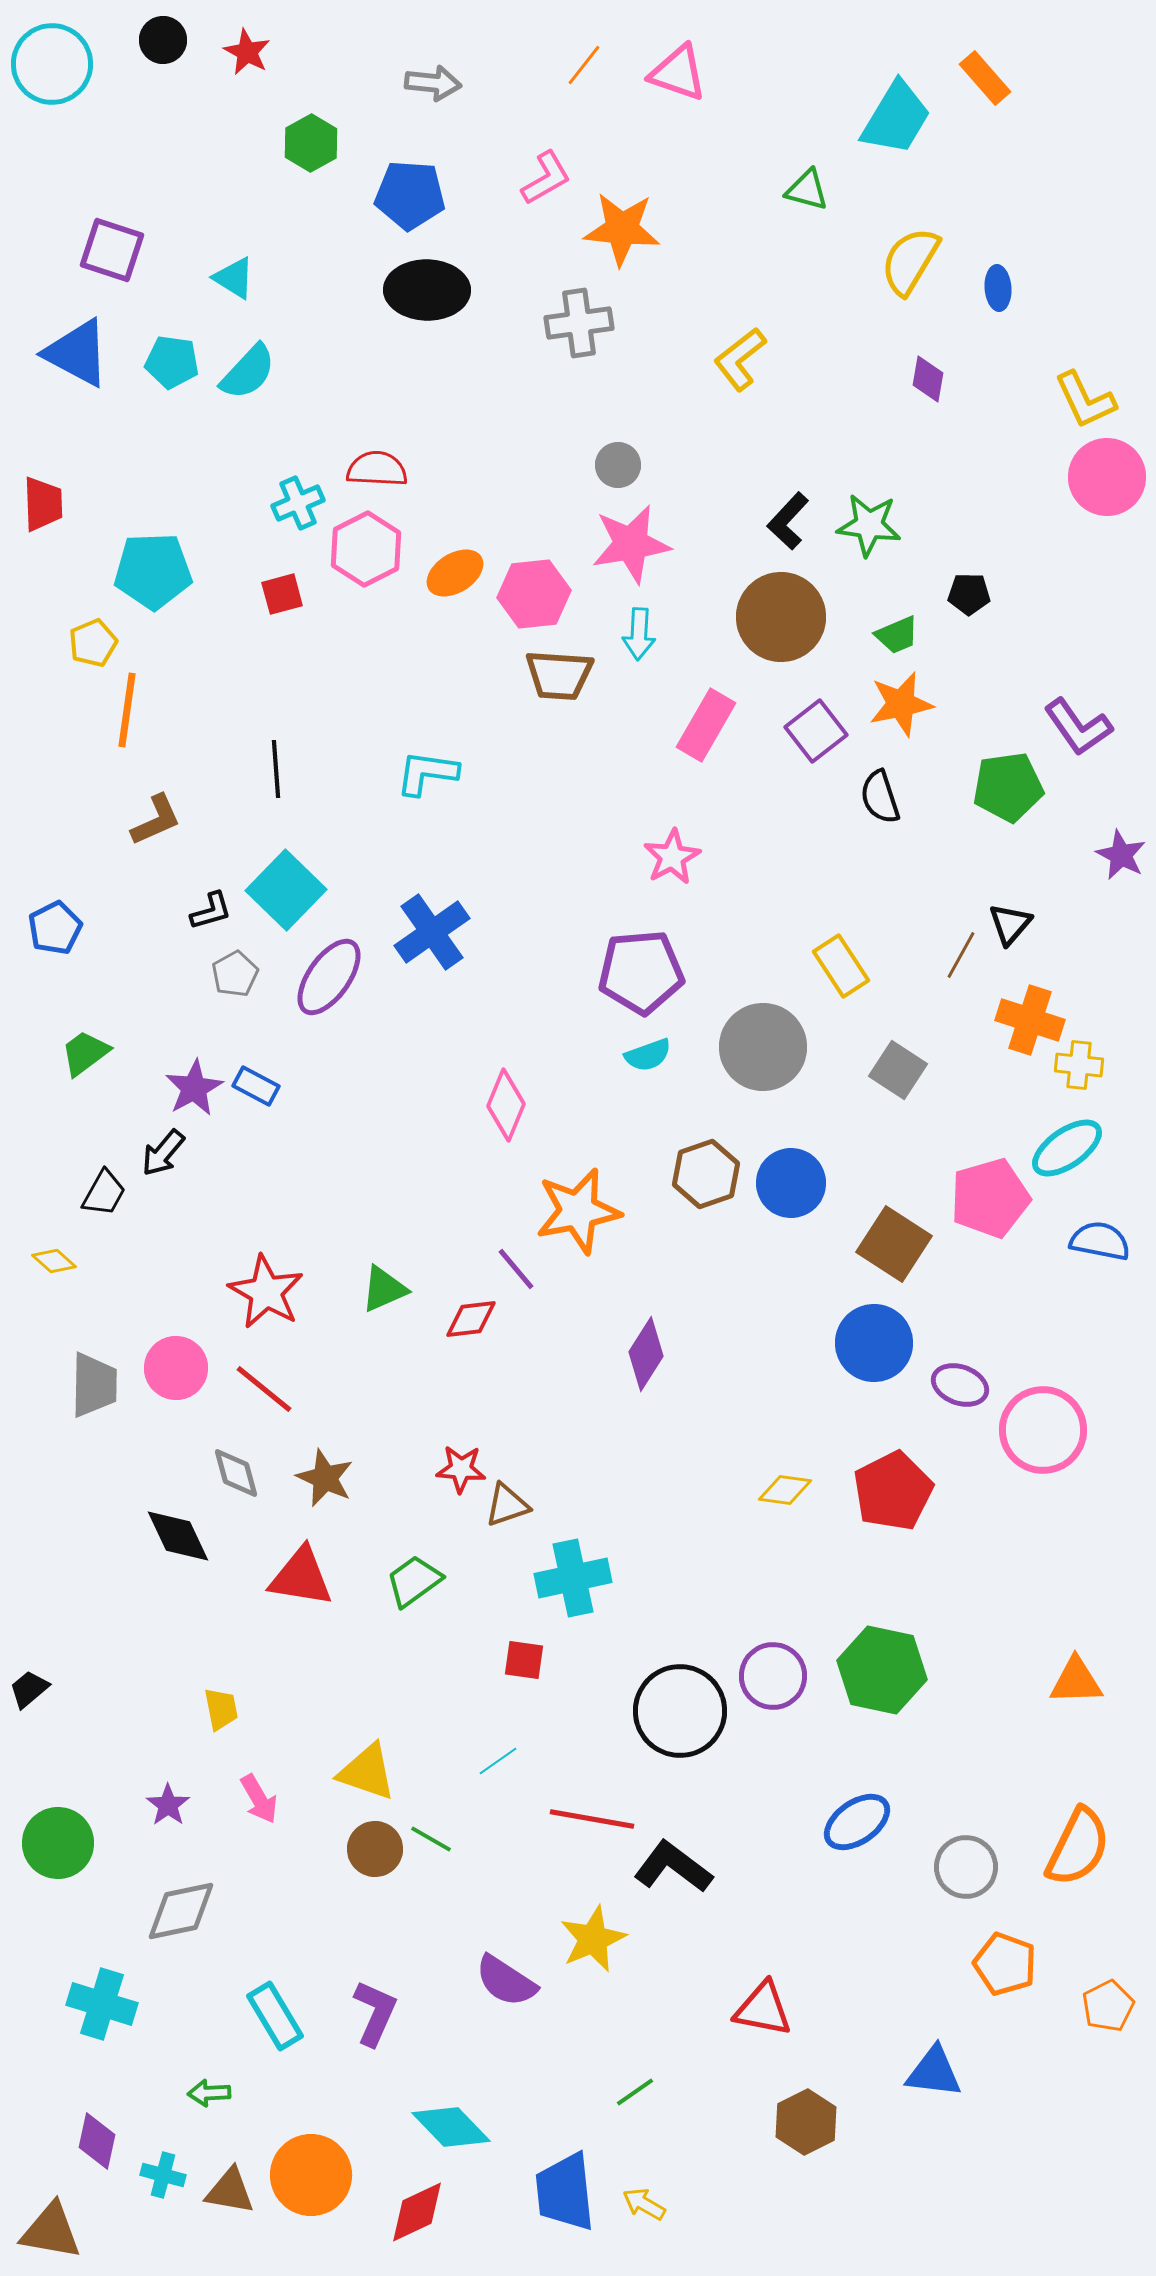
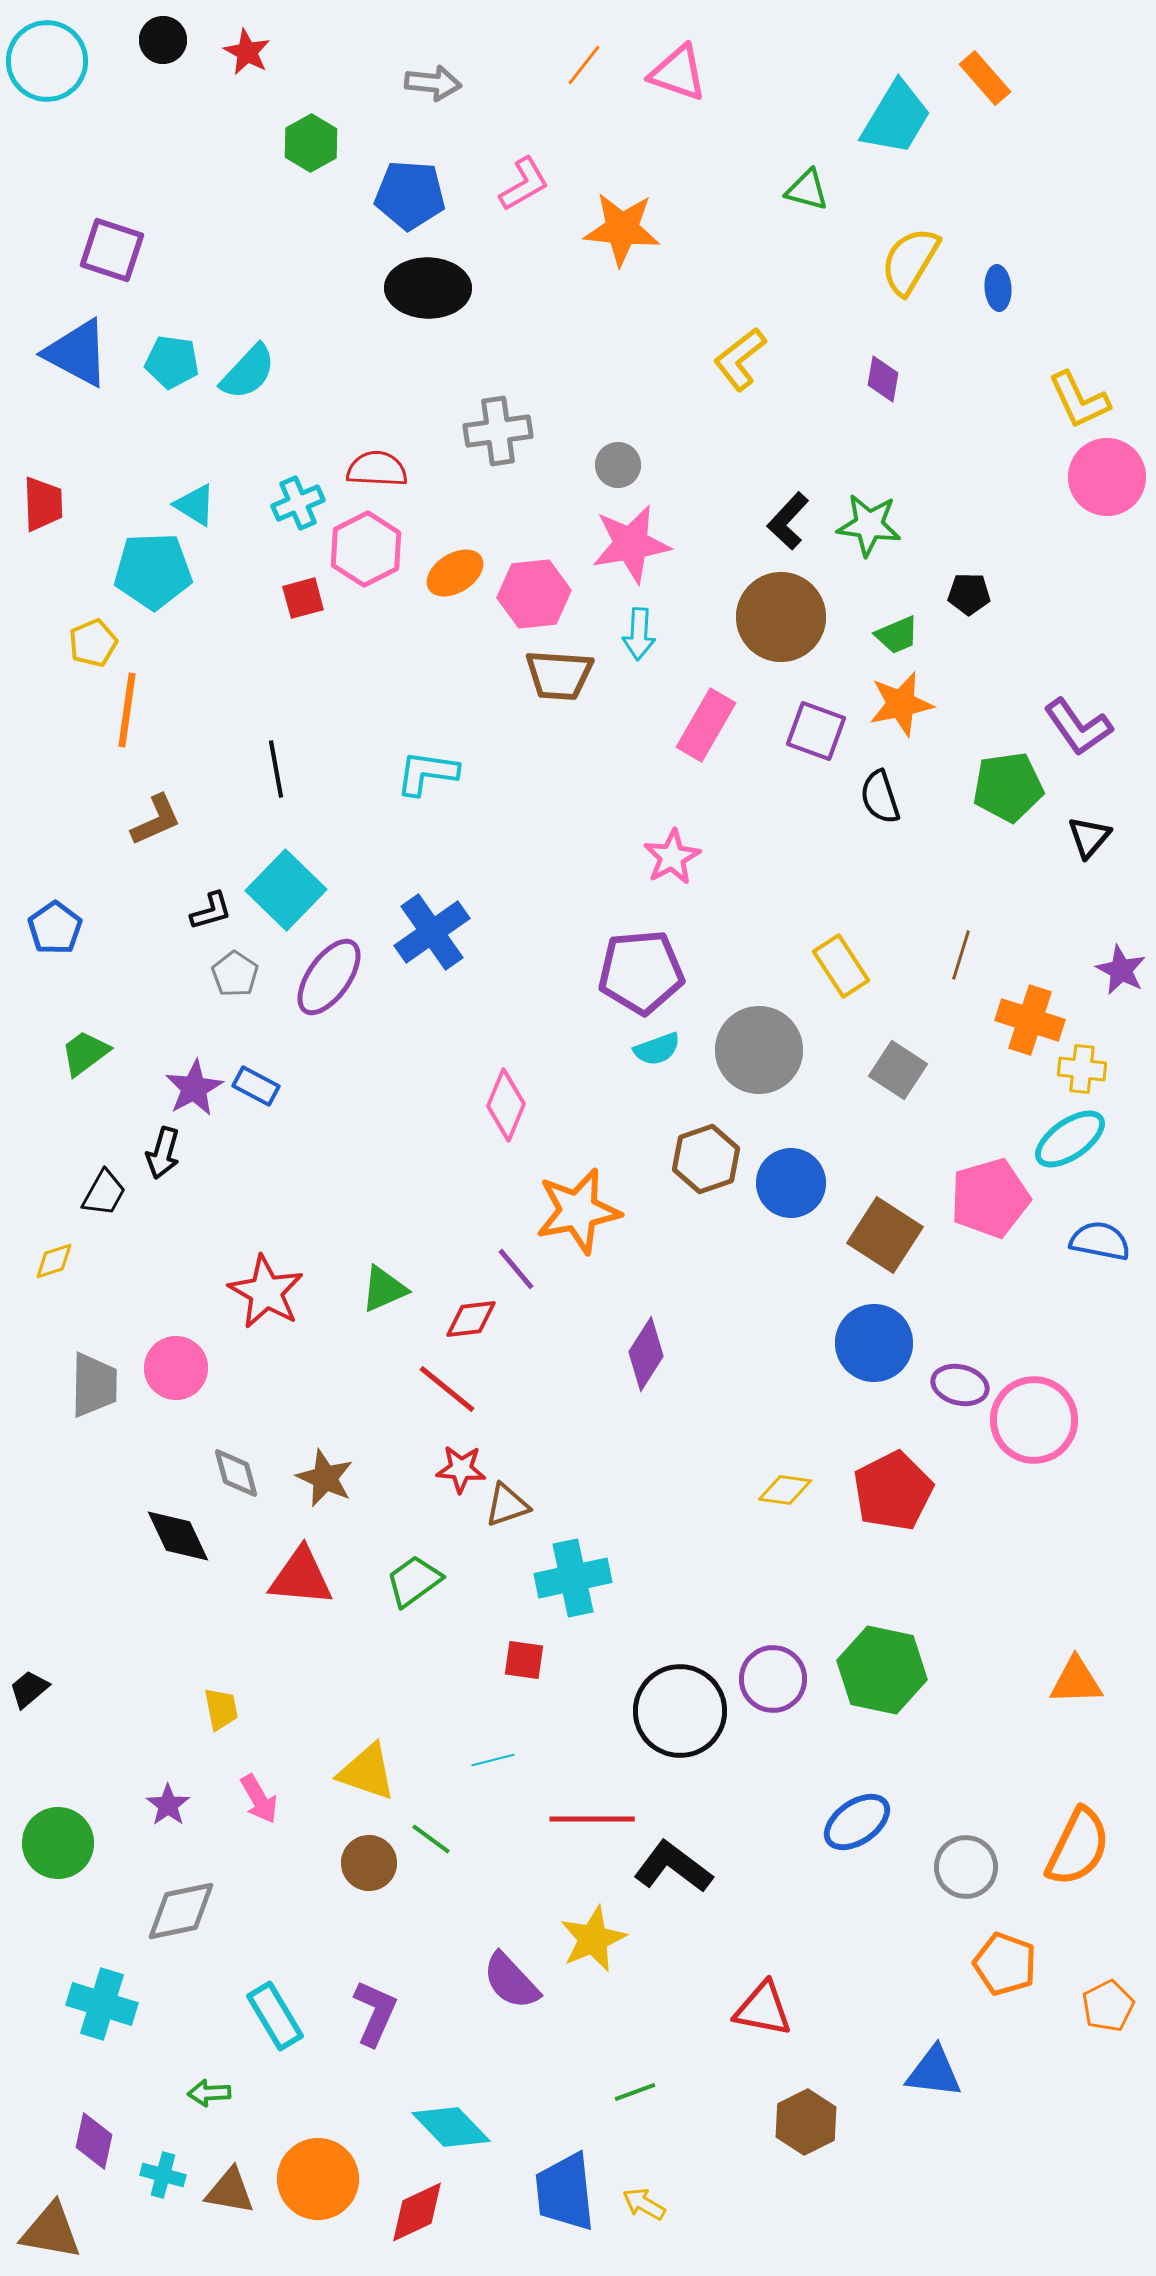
cyan circle at (52, 64): moved 5 px left, 3 px up
pink L-shape at (546, 178): moved 22 px left, 6 px down
cyan triangle at (234, 278): moved 39 px left, 227 px down
black ellipse at (427, 290): moved 1 px right, 2 px up
gray cross at (579, 323): moved 81 px left, 108 px down
purple diamond at (928, 379): moved 45 px left
yellow L-shape at (1085, 400): moved 6 px left
red square at (282, 594): moved 21 px right, 4 px down
purple square at (816, 731): rotated 32 degrees counterclockwise
black line at (276, 769): rotated 6 degrees counterclockwise
purple star at (1121, 855): moved 115 px down
black triangle at (1010, 924): moved 79 px right, 87 px up
blue pentagon at (55, 928): rotated 8 degrees counterclockwise
brown line at (961, 955): rotated 12 degrees counterclockwise
gray pentagon at (235, 974): rotated 9 degrees counterclockwise
gray circle at (763, 1047): moved 4 px left, 3 px down
cyan semicircle at (648, 1055): moved 9 px right, 6 px up
yellow cross at (1079, 1065): moved 3 px right, 4 px down
cyan ellipse at (1067, 1148): moved 3 px right, 9 px up
black arrow at (163, 1153): rotated 24 degrees counterclockwise
brown hexagon at (706, 1174): moved 15 px up
brown square at (894, 1244): moved 9 px left, 9 px up
yellow diamond at (54, 1261): rotated 60 degrees counterclockwise
purple ellipse at (960, 1385): rotated 6 degrees counterclockwise
red line at (264, 1389): moved 183 px right
pink circle at (1043, 1430): moved 9 px left, 10 px up
red triangle at (301, 1577): rotated 4 degrees counterclockwise
purple circle at (773, 1676): moved 3 px down
cyan line at (498, 1761): moved 5 px left, 1 px up; rotated 21 degrees clockwise
red line at (592, 1819): rotated 10 degrees counterclockwise
green line at (431, 1839): rotated 6 degrees clockwise
brown circle at (375, 1849): moved 6 px left, 14 px down
purple semicircle at (506, 1981): moved 5 px right; rotated 14 degrees clockwise
green line at (635, 2092): rotated 15 degrees clockwise
purple diamond at (97, 2141): moved 3 px left
orange circle at (311, 2175): moved 7 px right, 4 px down
